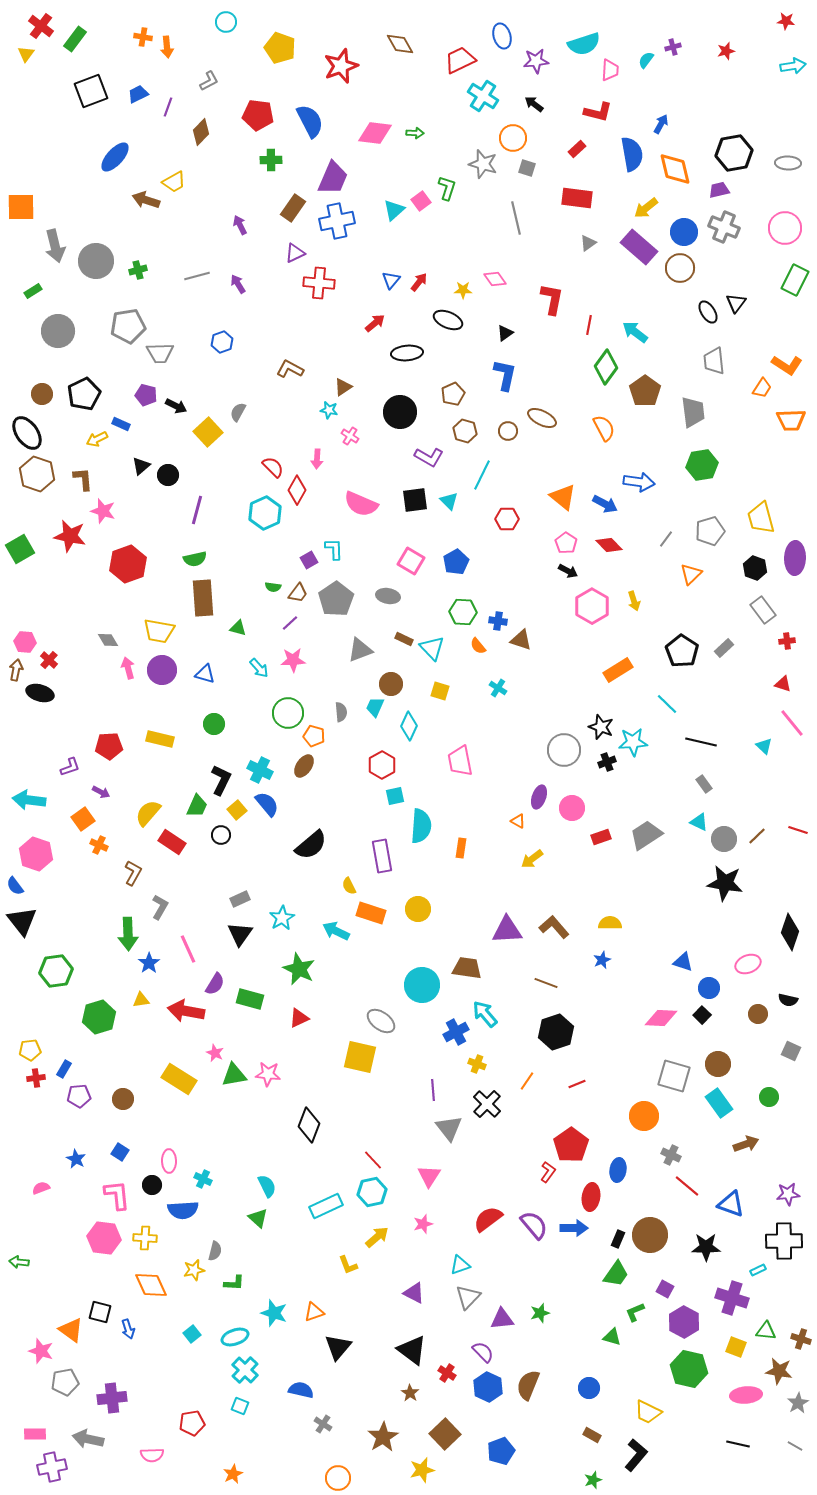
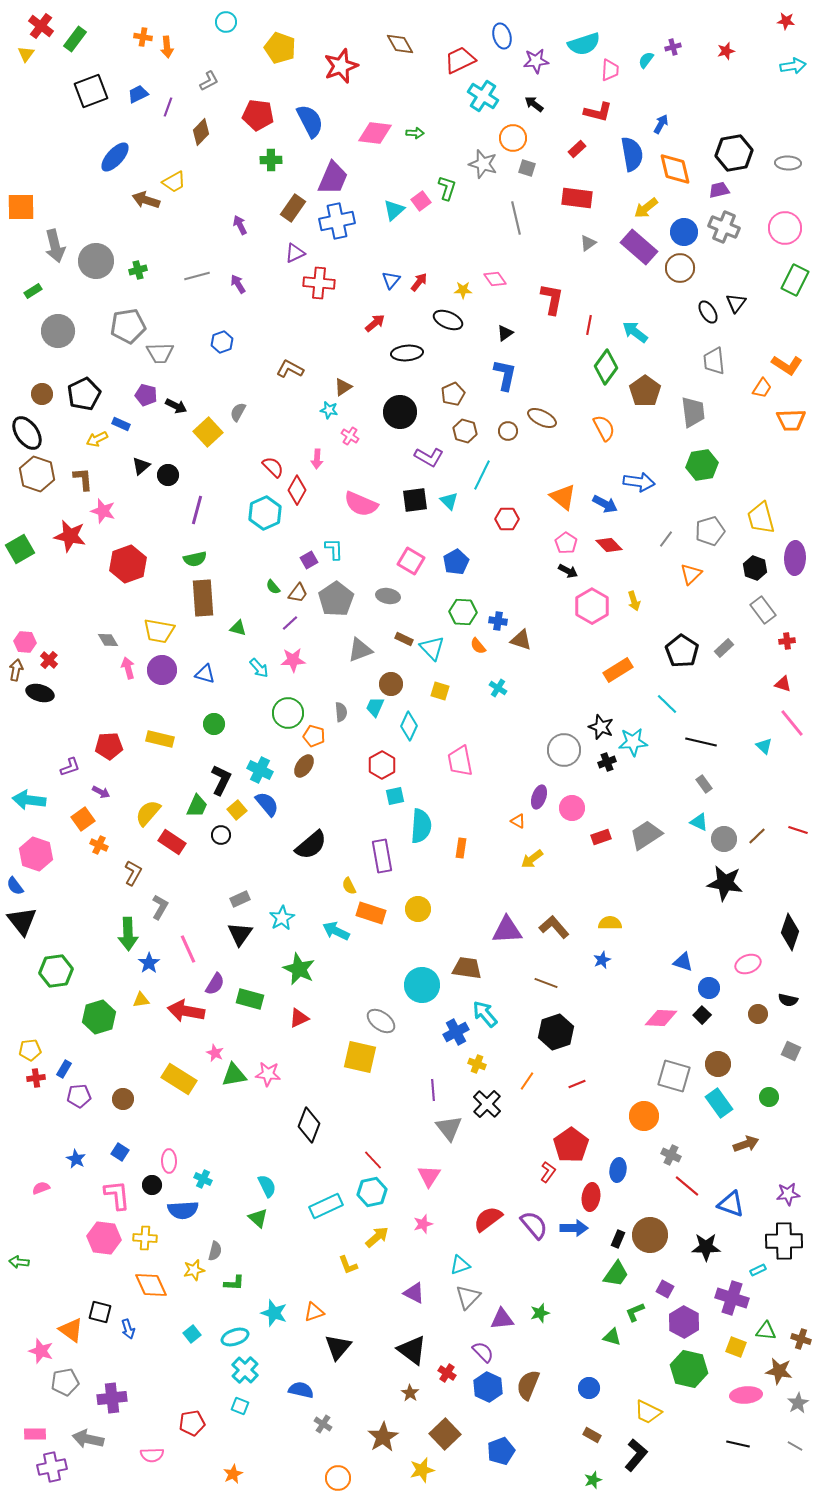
green semicircle at (273, 587): rotated 42 degrees clockwise
